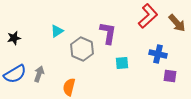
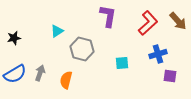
red L-shape: moved 7 px down
brown arrow: moved 1 px right, 2 px up
purple L-shape: moved 17 px up
gray hexagon: rotated 10 degrees counterclockwise
blue cross: rotated 30 degrees counterclockwise
gray arrow: moved 1 px right, 1 px up
orange semicircle: moved 3 px left, 7 px up
